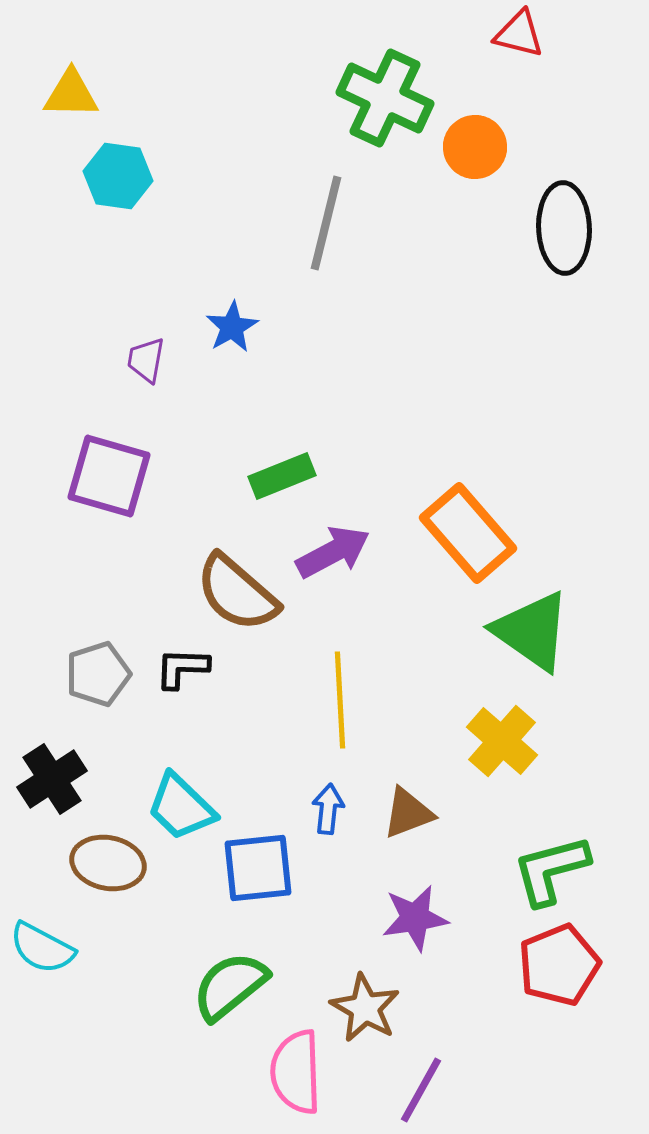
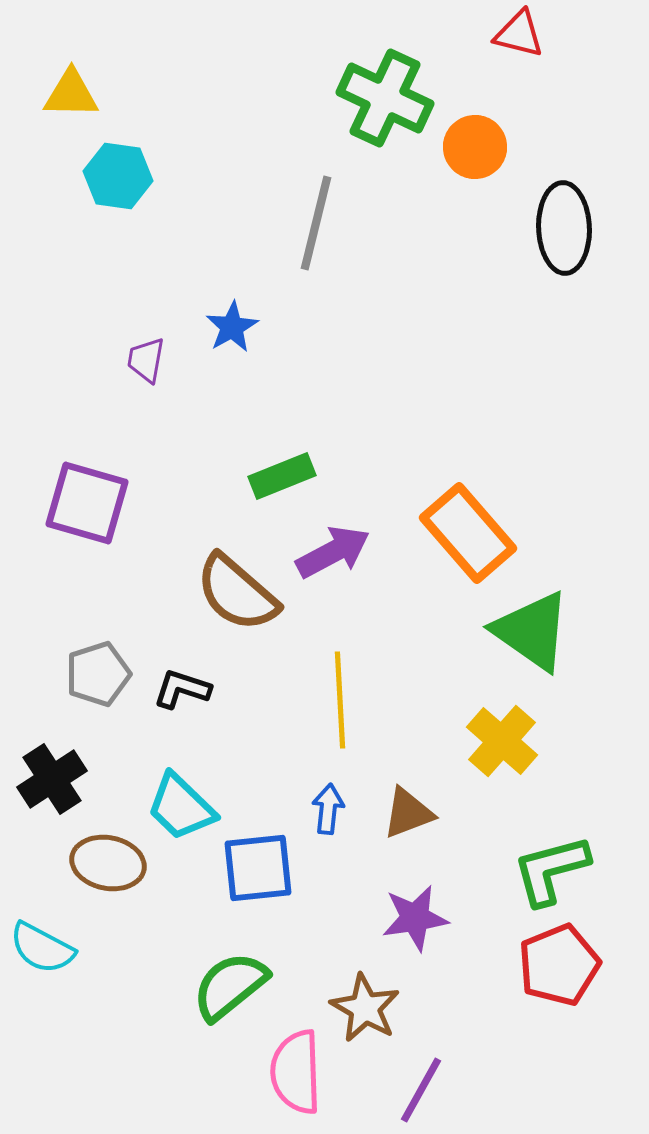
gray line: moved 10 px left
purple square: moved 22 px left, 27 px down
black L-shape: moved 21 px down; rotated 16 degrees clockwise
